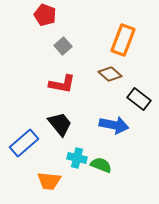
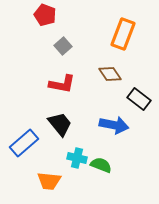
orange rectangle: moved 6 px up
brown diamond: rotated 15 degrees clockwise
